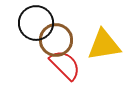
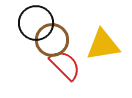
brown circle: moved 4 px left
yellow triangle: moved 1 px left
